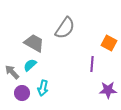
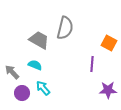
gray semicircle: rotated 20 degrees counterclockwise
gray trapezoid: moved 5 px right, 3 px up
cyan semicircle: moved 5 px right; rotated 64 degrees clockwise
cyan arrow: rotated 126 degrees clockwise
